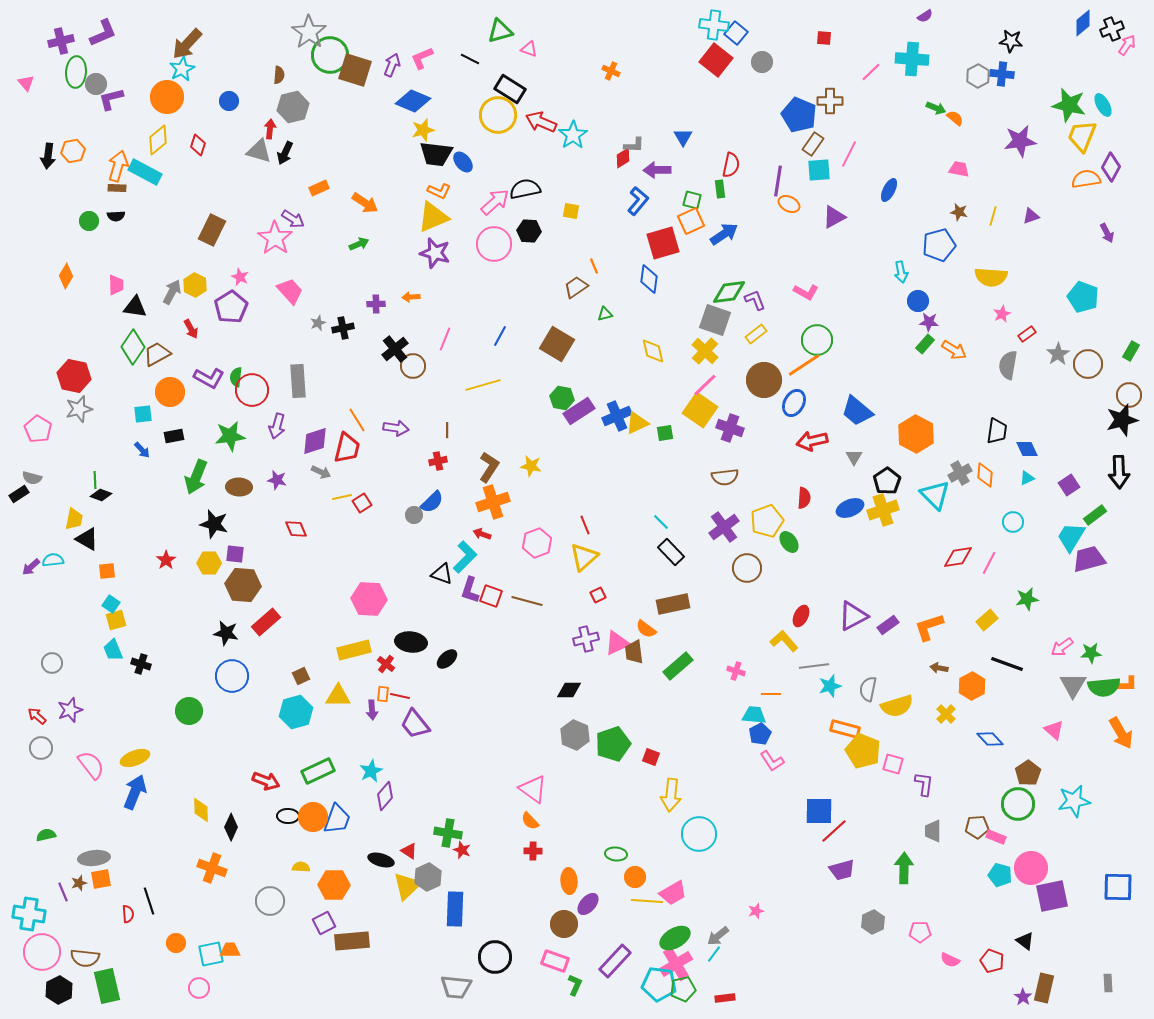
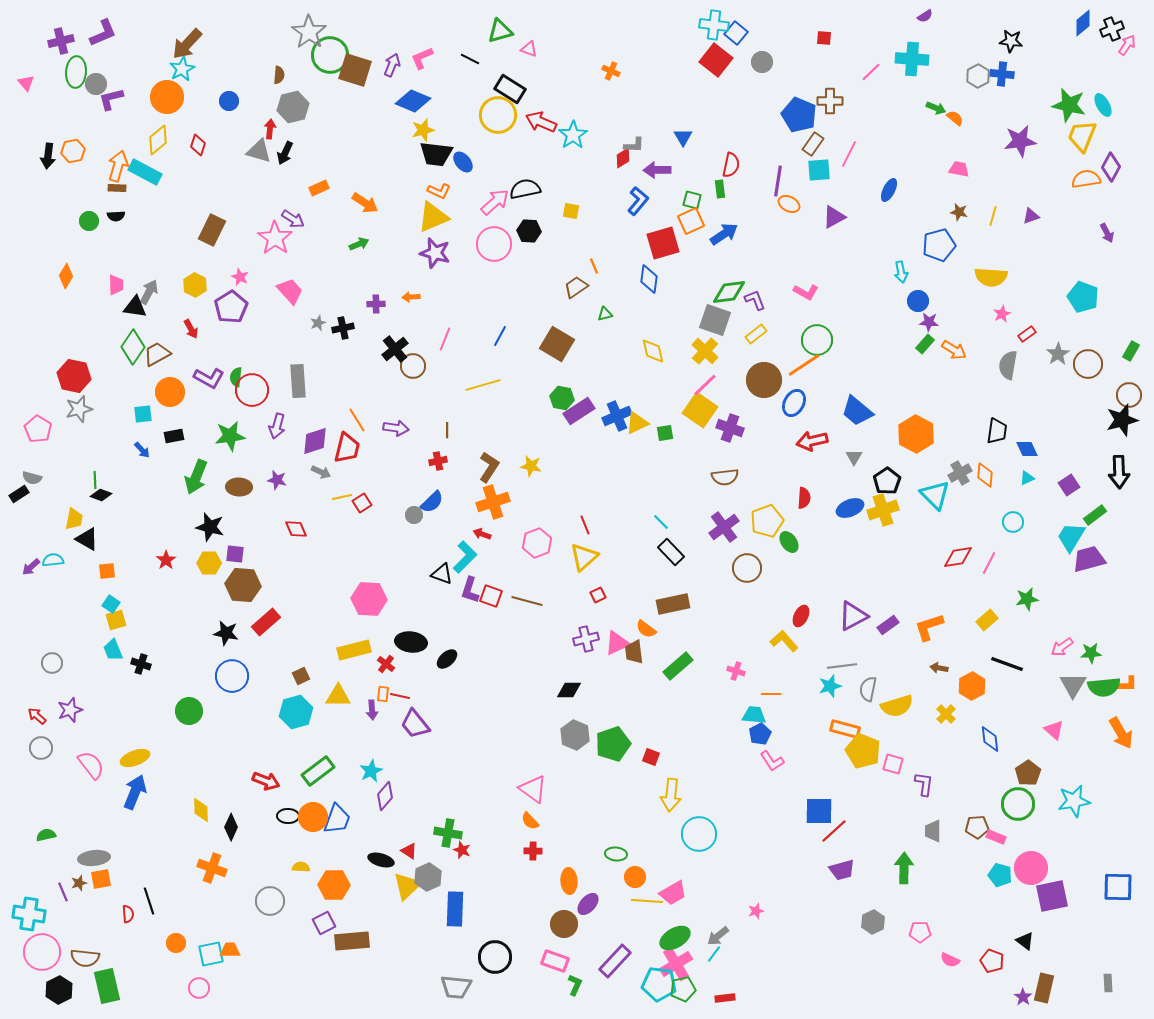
gray arrow at (172, 292): moved 23 px left
black star at (214, 524): moved 4 px left, 3 px down
gray line at (814, 666): moved 28 px right
blue diamond at (990, 739): rotated 36 degrees clockwise
green rectangle at (318, 771): rotated 12 degrees counterclockwise
